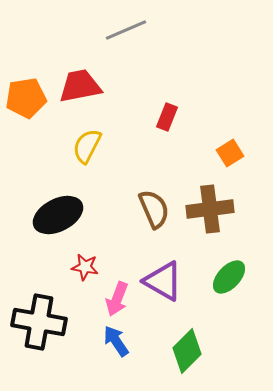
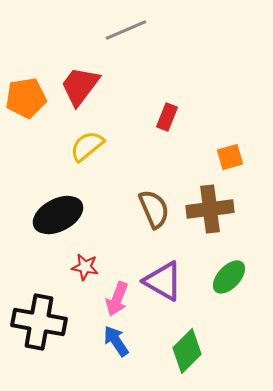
red trapezoid: rotated 42 degrees counterclockwise
yellow semicircle: rotated 24 degrees clockwise
orange square: moved 4 px down; rotated 16 degrees clockwise
